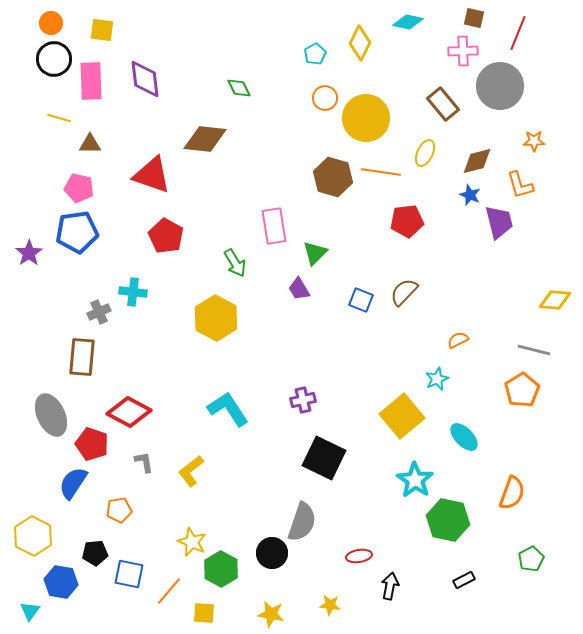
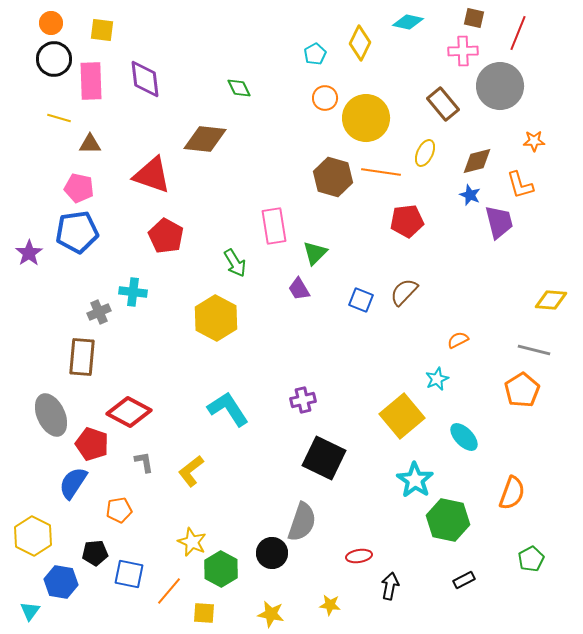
yellow diamond at (555, 300): moved 4 px left
